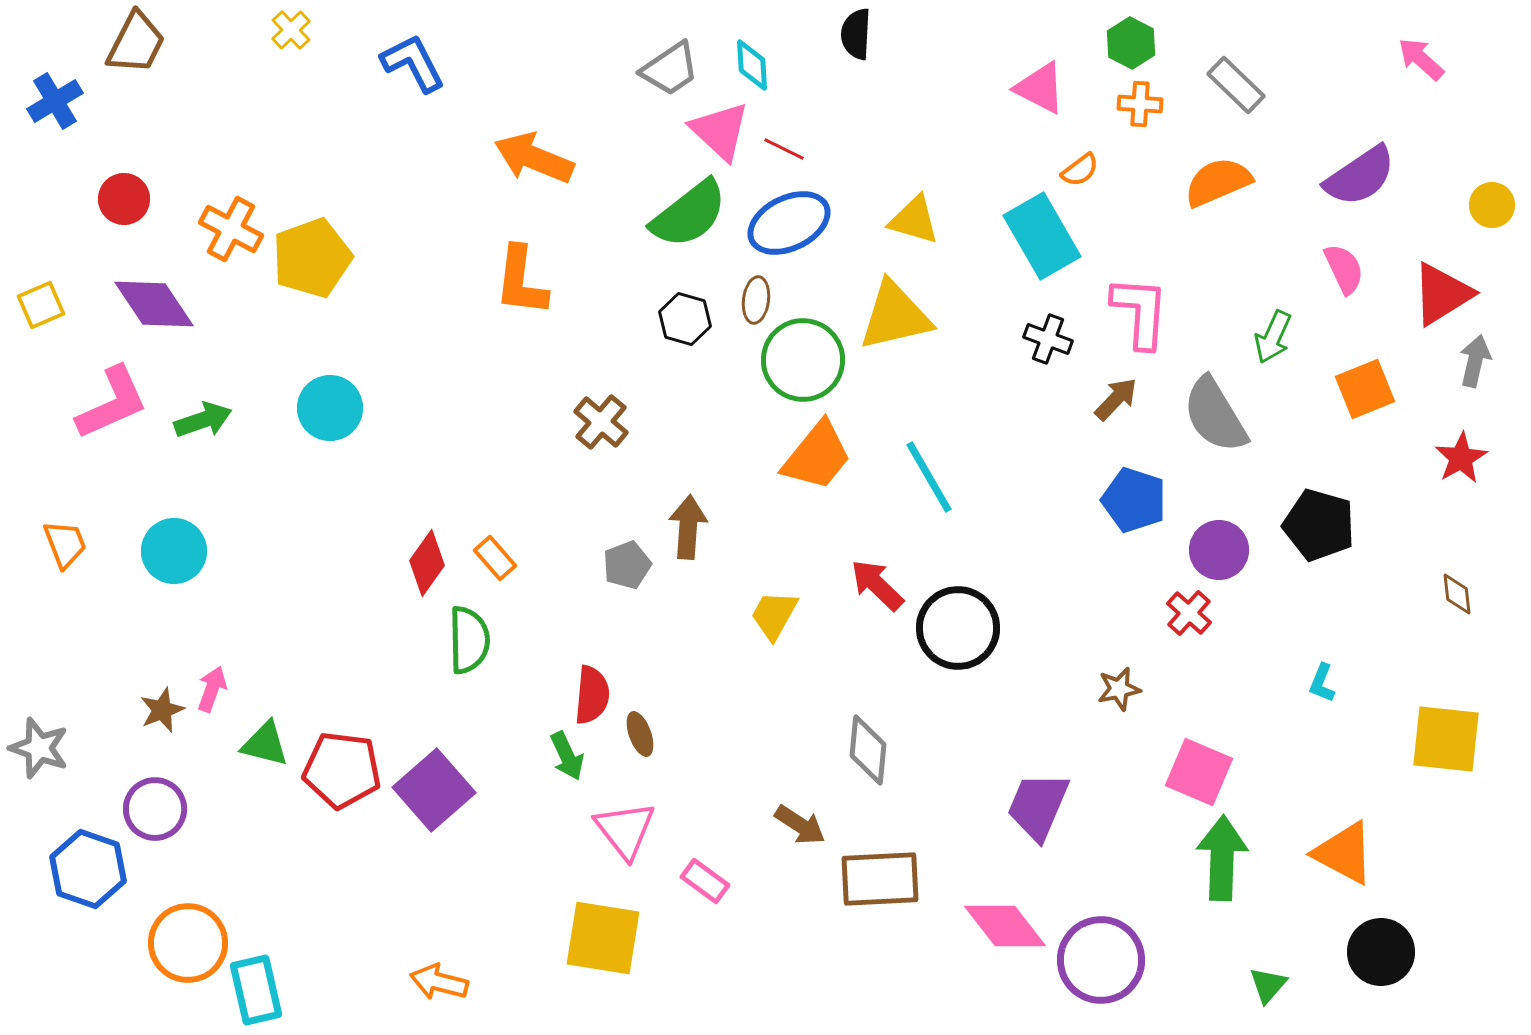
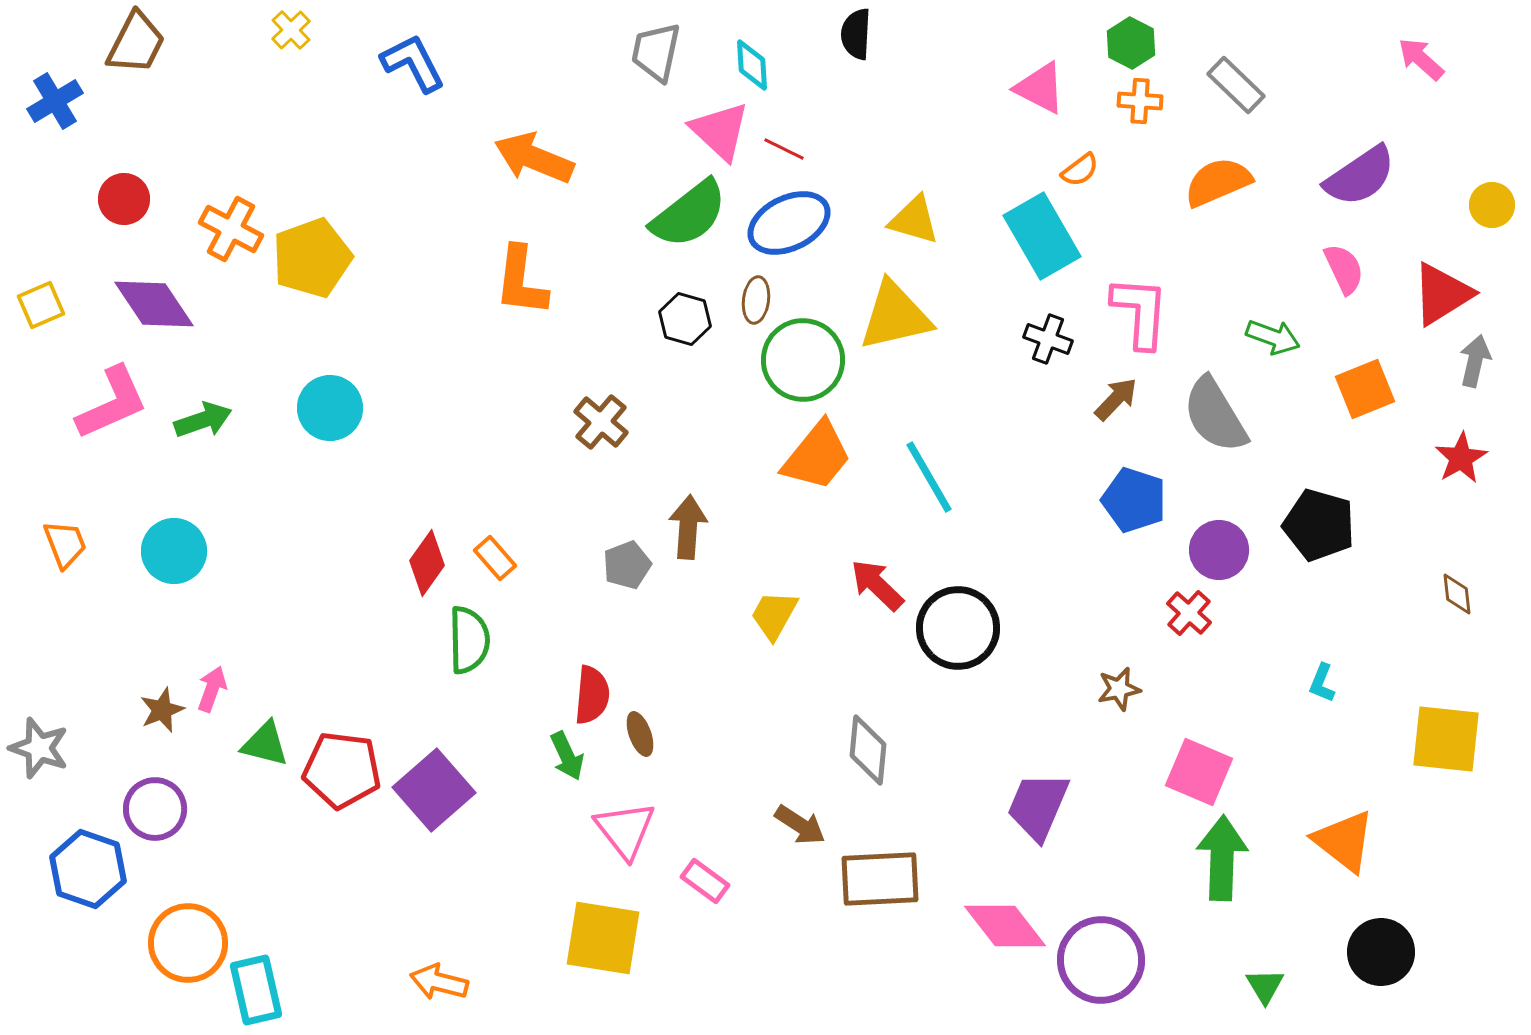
gray trapezoid at (670, 69): moved 14 px left, 17 px up; rotated 136 degrees clockwise
orange cross at (1140, 104): moved 3 px up
green arrow at (1273, 337): rotated 94 degrees counterclockwise
orange triangle at (1344, 853): moved 12 px up; rotated 10 degrees clockwise
green triangle at (1268, 985): moved 3 px left, 1 px down; rotated 12 degrees counterclockwise
